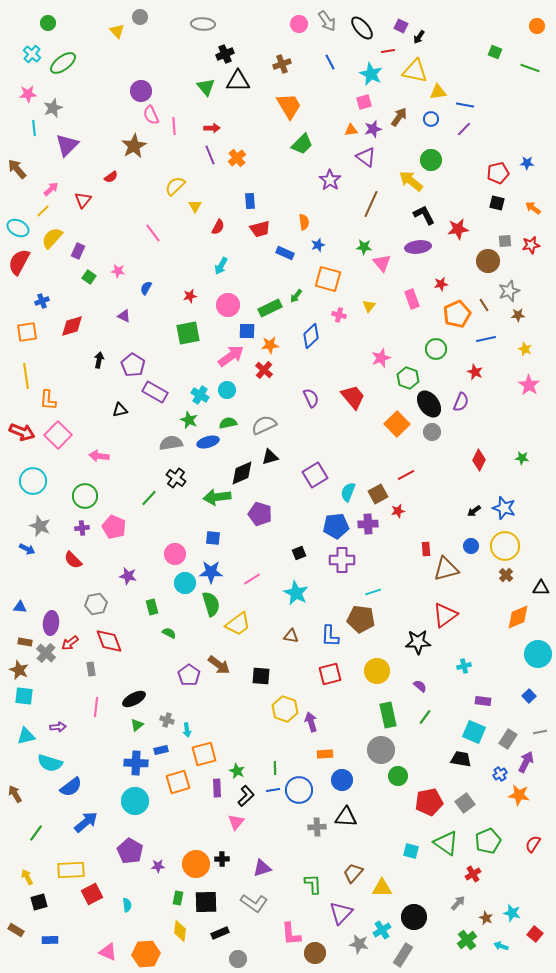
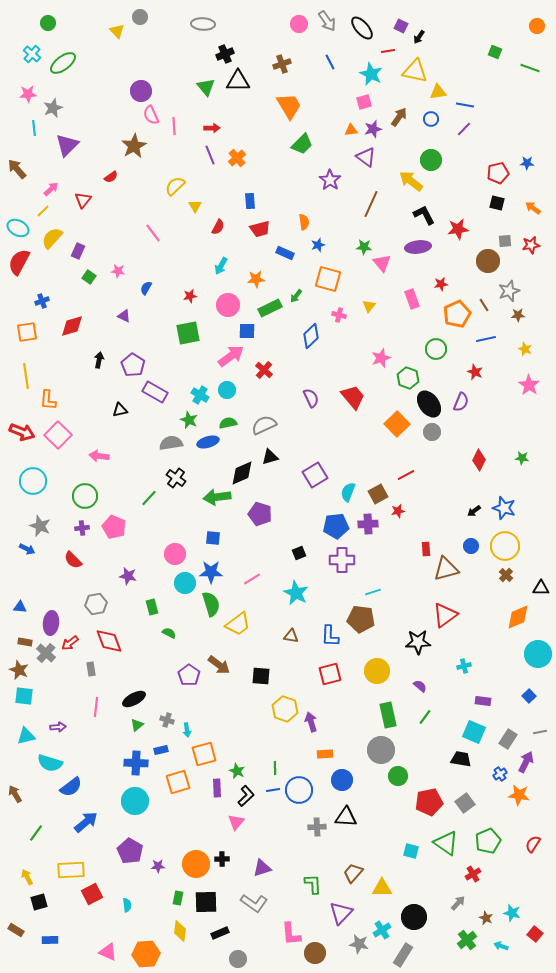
orange star at (270, 345): moved 14 px left, 66 px up
